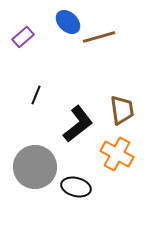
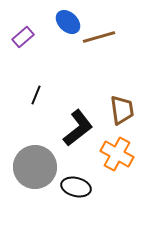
black L-shape: moved 4 px down
